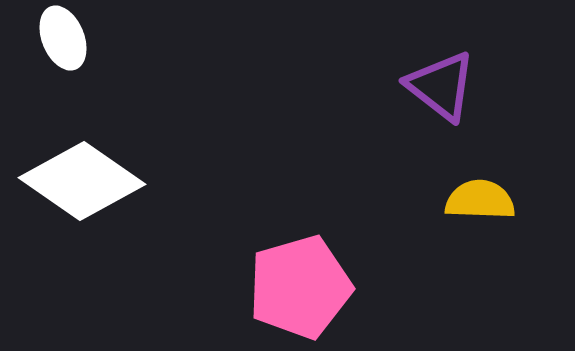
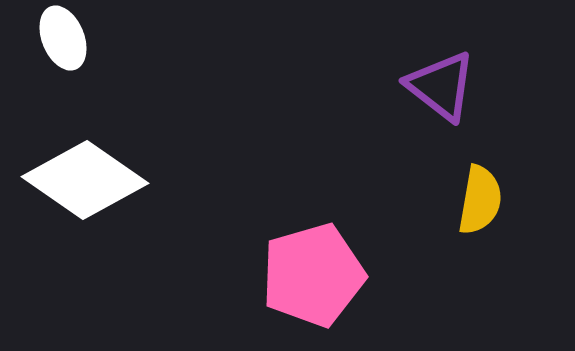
white diamond: moved 3 px right, 1 px up
yellow semicircle: rotated 98 degrees clockwise
pink pentagon: moved 13 px right, 12 px up
